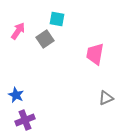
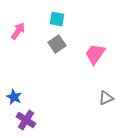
gray square: moved 12 px right, 5 px down
pink trapezoid: rotated 25 degrees clockwise
blue star: moved 2 px left, 2 px down
purple cross: moved 1 px right; rotated 36 degrees counterclockwise
